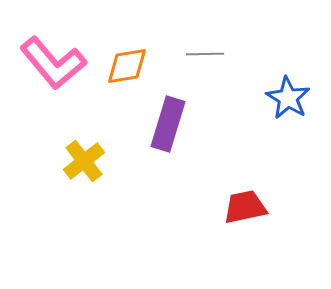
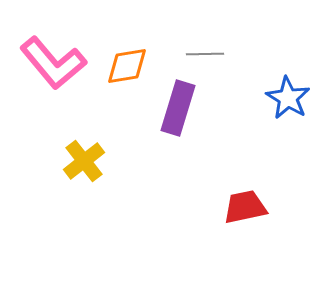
purple rectangle: moved 10 px right, 16 px up
